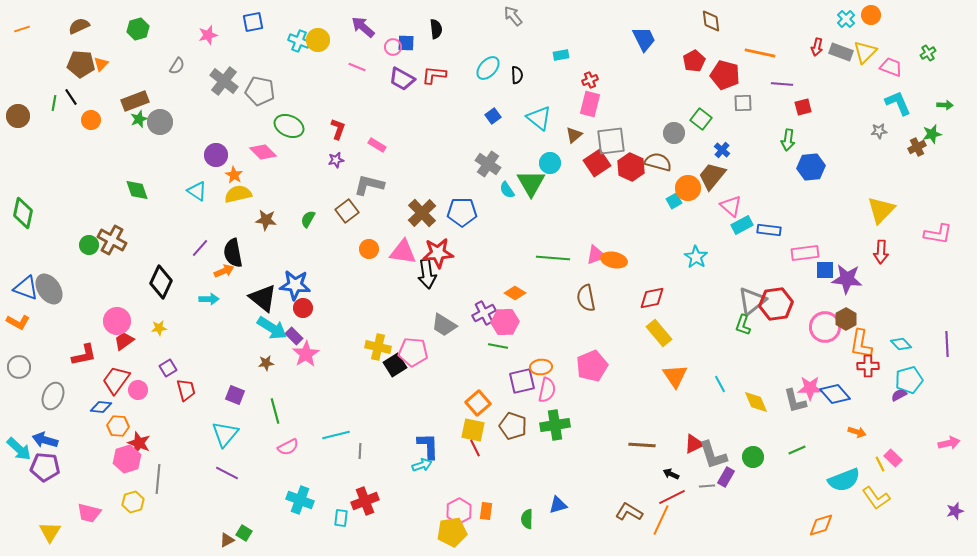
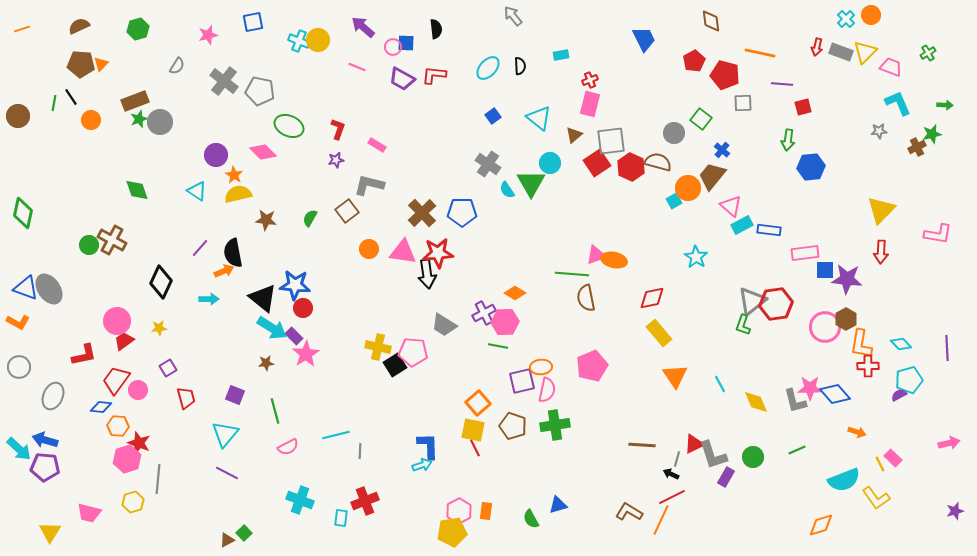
black semicircle at (517, 75): moved 3 px right, 9 px up
green semicircle at (308, 219): moved 2 px right, 1 px up
green line at (553, 258): moved 19 px right, 16 px down
purple line at (947, 344): moved 4 px down
red trapezoid at (186, 390): moved 8 px down
gray line at (707, 486): moved 30 px left, 27 px up; rotated 70 degrees counterclockwise
green semicircle at (527, 519): moved 4 px right; rotated 30 degrees counterclockwise
green square at (244, 533): rotated 14 degrees clockwise
